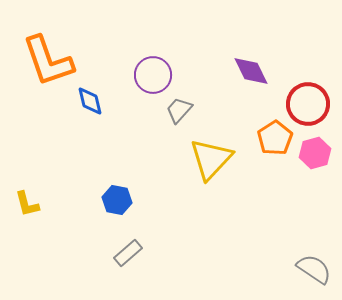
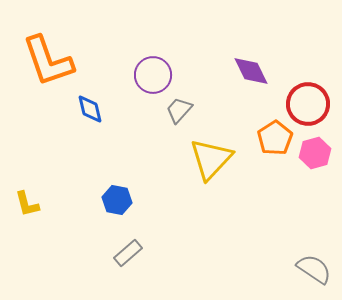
blue diamond: moved 8 px down
